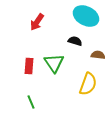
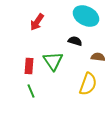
brown semicircle: moved 2 px down
green triangle: moved 1 px left, 2 px up
green line: moved 11 px up
